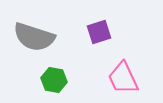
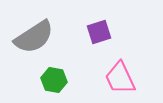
gray semicircle: rotated 51 degrees counterclockwise
pink trapezoid: moved 3 px left
